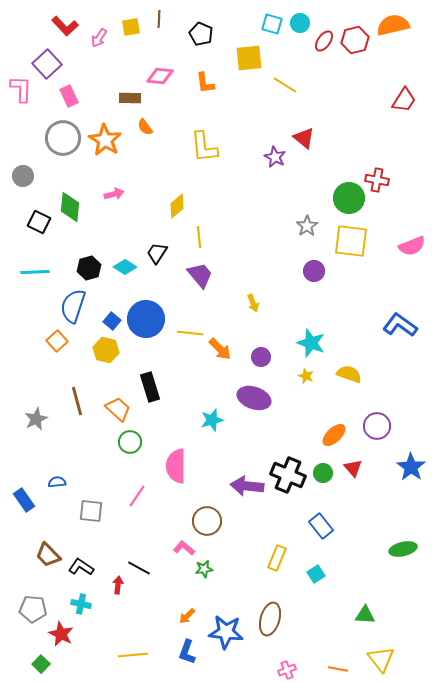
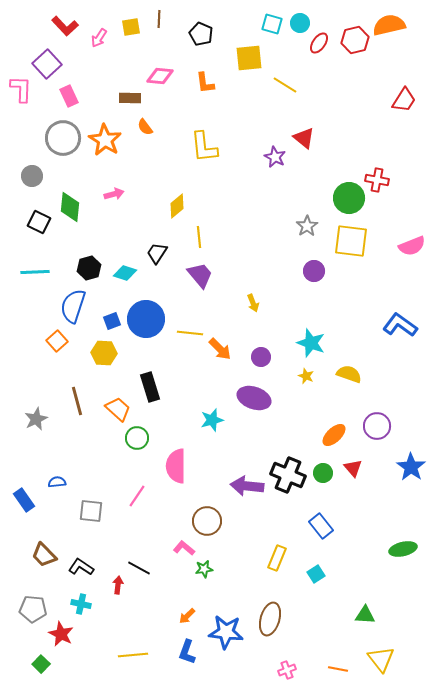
orange semicircle at (393, 25): moved 4 px left
red ellipse at (324, 41): moved 5 px left, 2 px down
gray circle at (23, 176): moved 9 px right
cyan diamond at (125, 267): moved 6 px down; rotated 15 degrees counterclockwise
blue square at (112, 321): rotated 30 degrees clockwise
yellow hexagon at (106, 350): moved 2 px left, 3 px down; rotated 10 degrees counterclockwise
green circle at (130, 442): moved 7 px right, 4 px up
brown trapezoid at (48, 555): moved 4 px left
